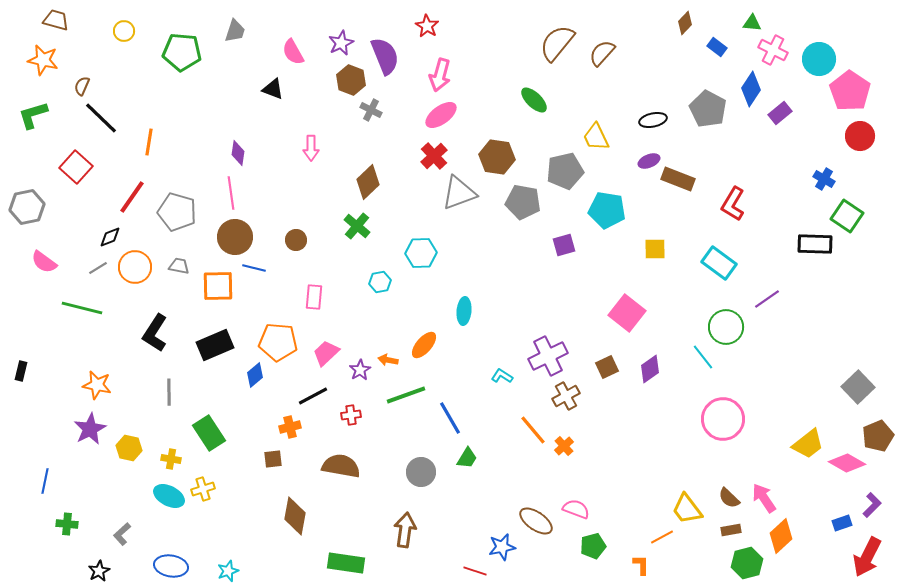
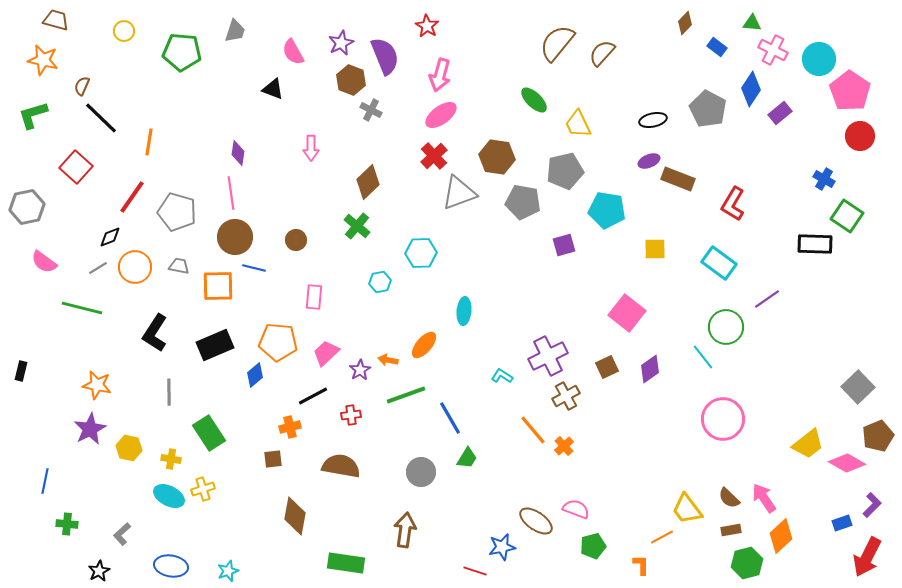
yellow trapezoid at (596, 137): moved 18 px left, 13 px up
